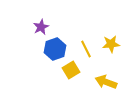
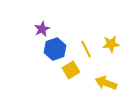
purple star: moved 1 px right, 2 px down
yellow arrow: moved 1 px down
